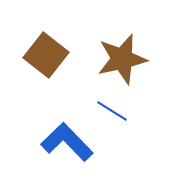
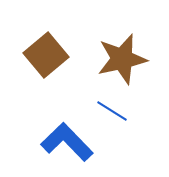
brown square: rotated 12 degrees clockwise
